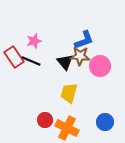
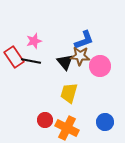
black line: rotated 12 degrees counterclockwise
